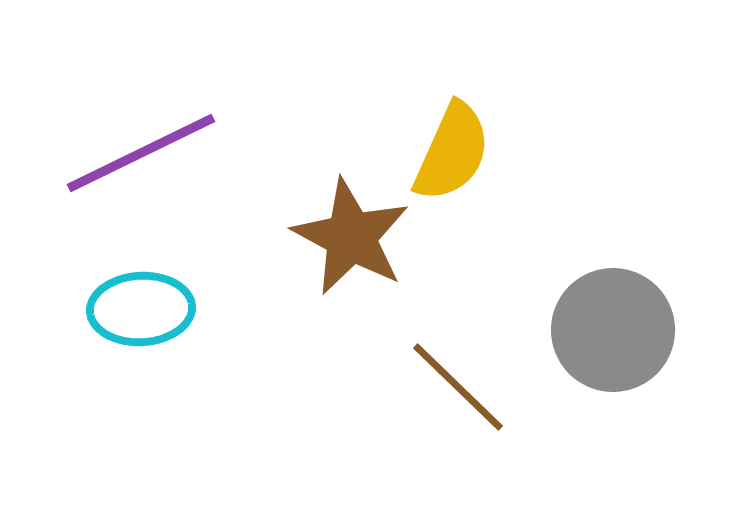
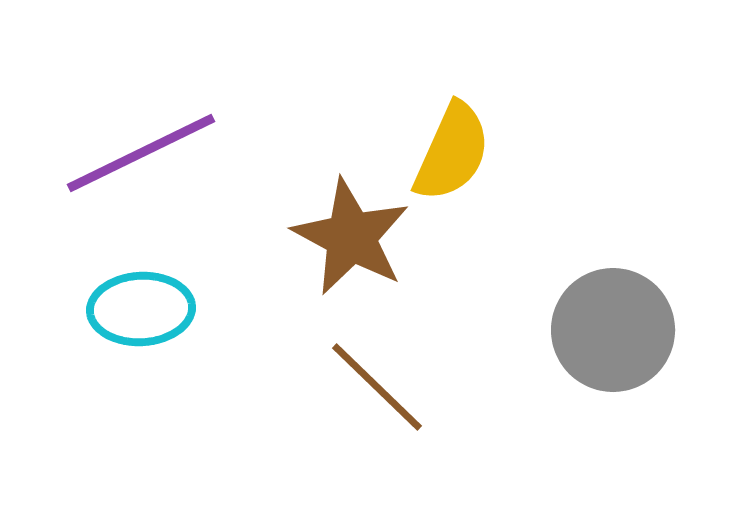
brown line: moved 81 px left
